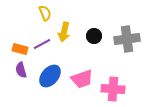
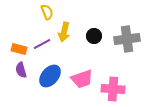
yellow semicircle: moved 2 px right, 1 px up
orange rectangle: moved 1 px left
